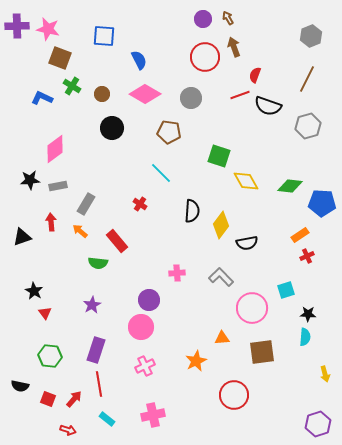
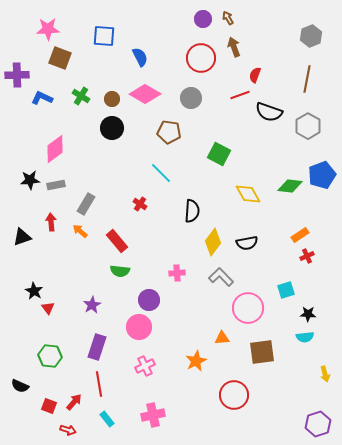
purple cross at (17, 26): moved 49 px down
pink star at (48, 29): rotated 15 degrees counterclockwise
red circle at (205, 57): moved 4 px left, 1 px down
blue semicircle at (139, 60): moved 1 px right, 3 px up
brown line at (307, 79): rotated 16 degrees counterclockwise
green cross at (72, 86): moved 9 px right, 10 px down
brown circle at (102, 94): moved 10 px right, 5 px down
black semicircle at (268, 106): moved 1 px right, 6 px down
gray hexagon at (308, 126): rotated 15 degrees counterclockwise
green square at (219, 156): moved 2 px up; rotated 10 degrees clockwise
yellow diamond at (246, 181): moved 2 px right, 13 px down
gray rectangle at (58, 186): moved 2 px left, 1 px up
blue pentagon at (322, 203): moved 28 px up; rotated 24 degrees counterclockwise
yellow diamond at (221, 225): moved 8 px left, 17 px down
green semicircle at (98, 263): moved 22 px right, 8 px down
pink circle at (252, 308): moved 4 px left
red triangle at (45, 313): moved 3 px right, 5 px up
pink circle at (141, 327): moved 2 px left
cyan semicircle at (305, 337): rotated 78 degrees clockwise
purple rectangle at (96, 350): moved 1 px right, 3 px up
black semicircle at (20, 386): rotated 12 degrees clockwise
red square at (48, 399): moved 1 px right, 7 px down
red arrow at (74, 399): moved 3 px down
cyan rectangle at (107, 419): rotated 14 degrees clockwise
